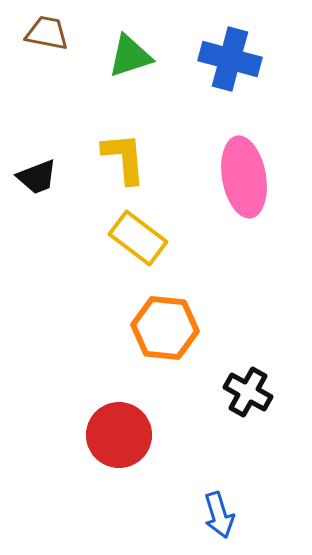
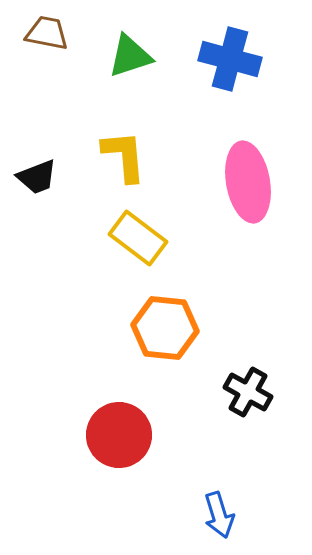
yellow L-shape: moved 2 px up
pink ellipse: moved 4 px right, 5 px down
